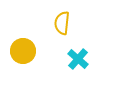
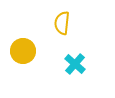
cyan cross: moved 3 px left, 5 px down
